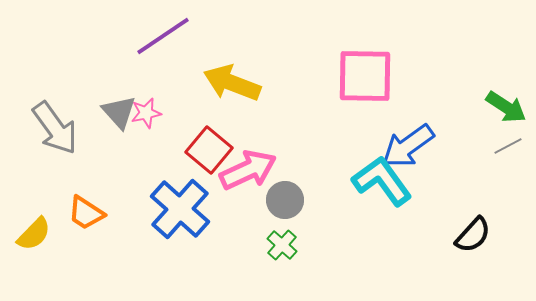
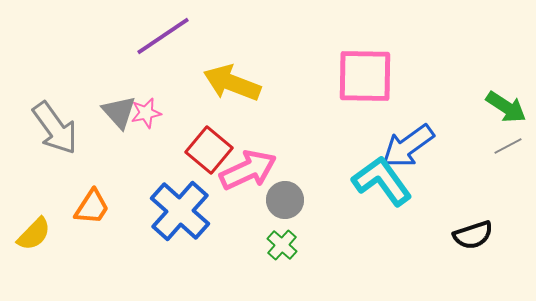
blue cross: moved 2 px down
orange trapezoid: moved 6 px right, 6 px up; rotated 90 degrees counterclockwise
black semicircle: rotated 30 degrees clockwise
